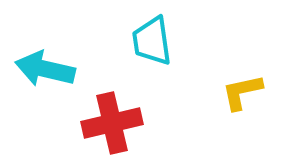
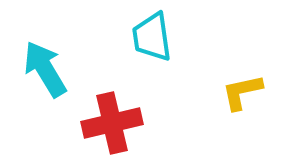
cyan trapezoid: moved 4 px up
cyan arrow: rotated 46 degrees clockwise
